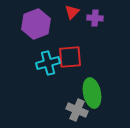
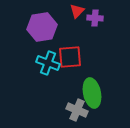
red triangle: moved 5 px right, 1 px up
purple hexagon: moved 6 px right, 3 px down; rotated 12 degrees clockwise
cyan cross: rotated 35 degrees clockwise
